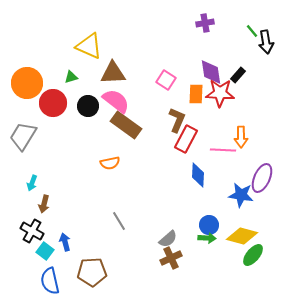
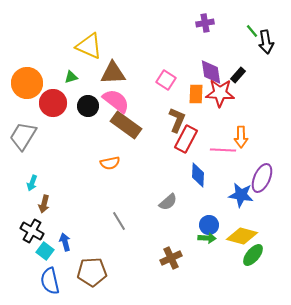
gray semicircle: moved 37 px up
